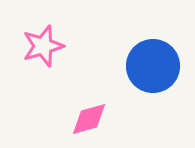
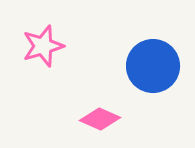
pink diamond: moved 11 px right; rotated 39 degrees clockwise
